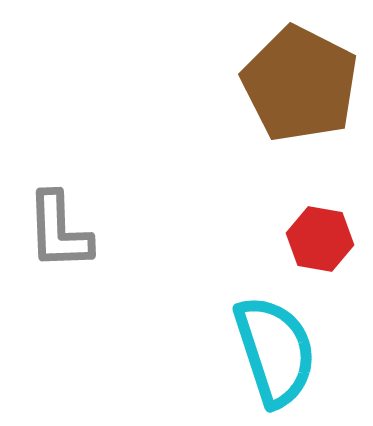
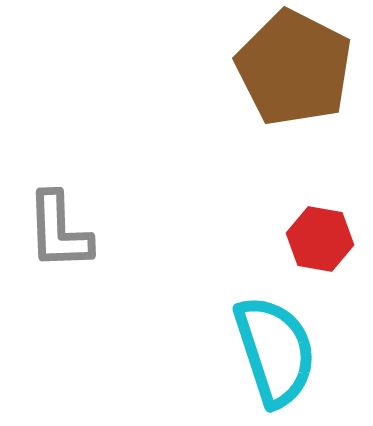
brown pentagon: moved 6 px left, 16 px up
